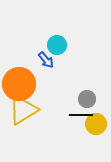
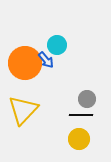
orange circle: moved 6 px right, 21 px up
yellow triangle: rotated 16 degrees counterclockwise
yellow circle: moved 17 px left, 15 px down
